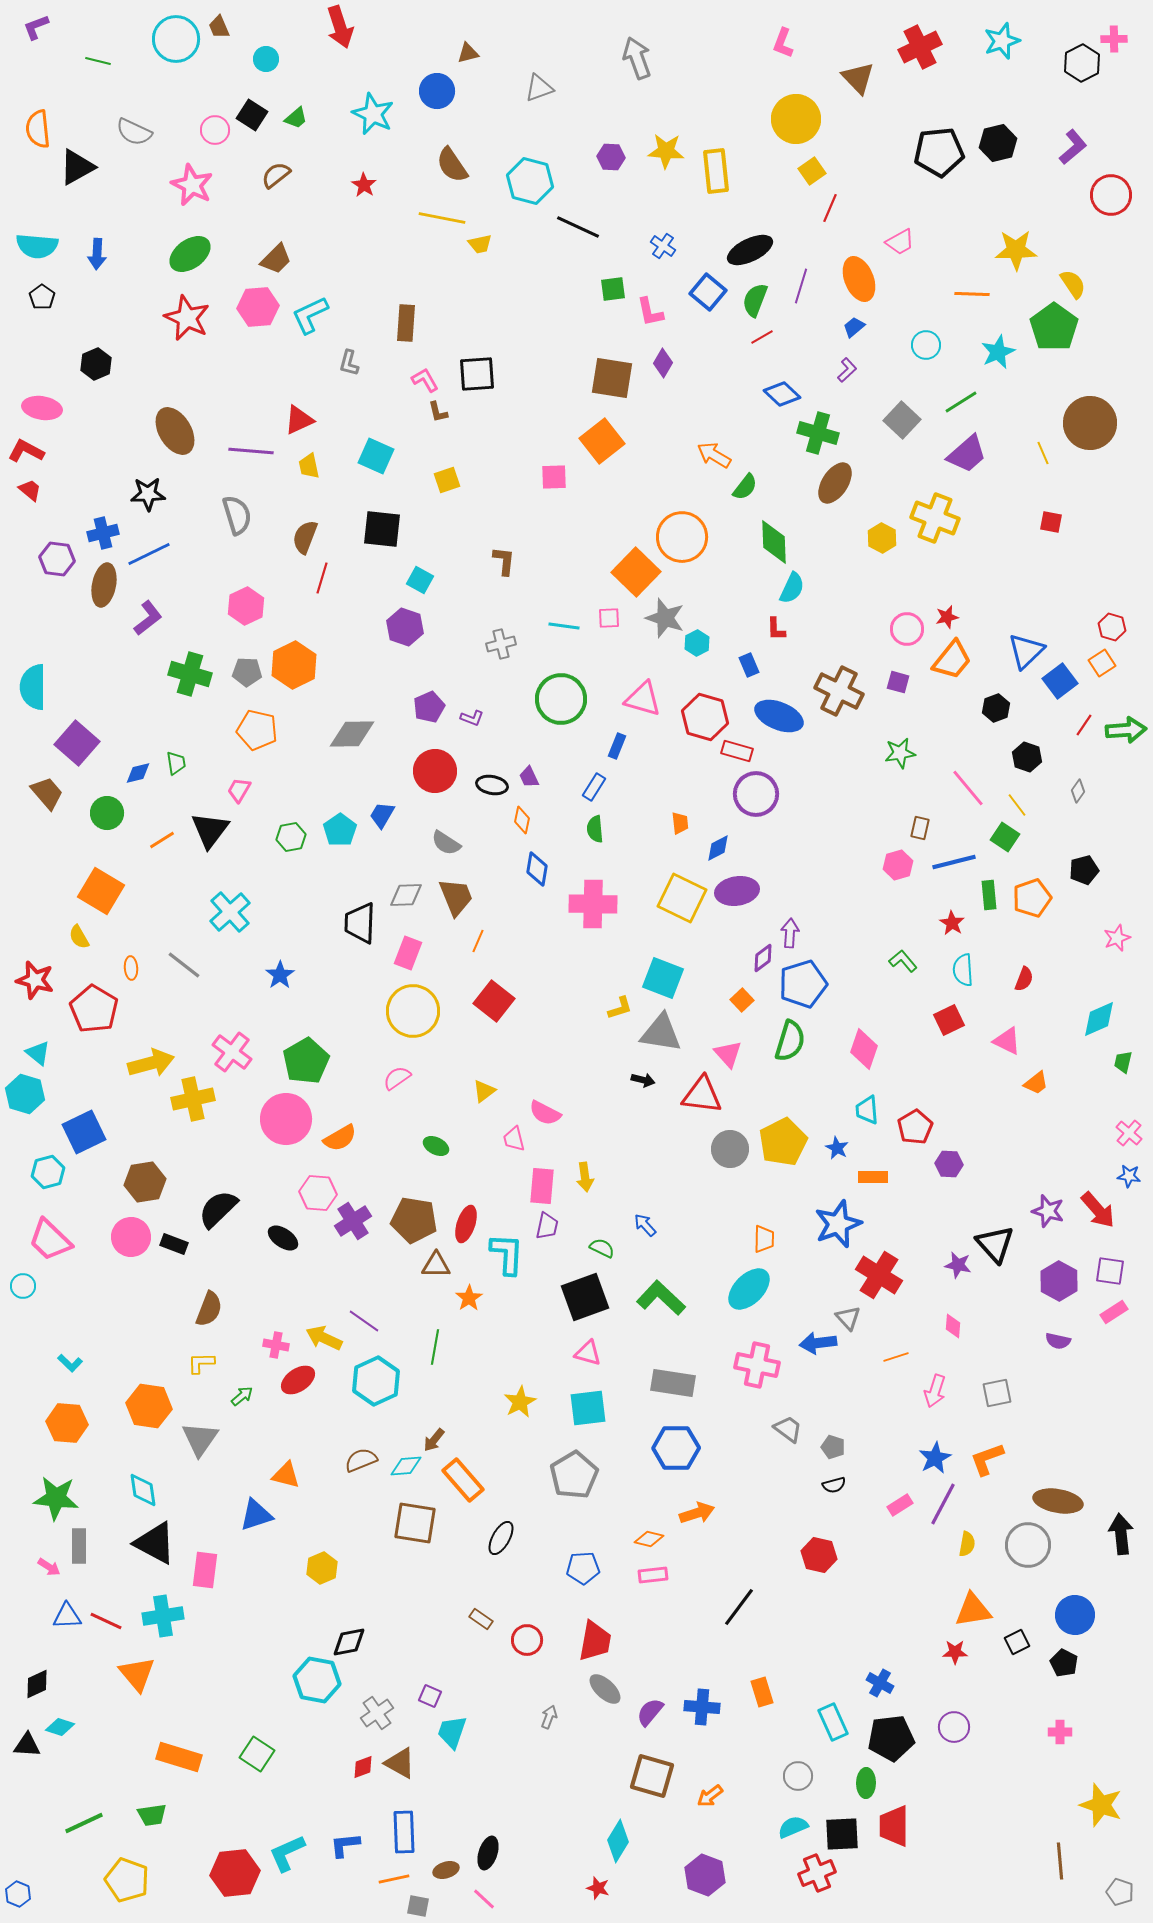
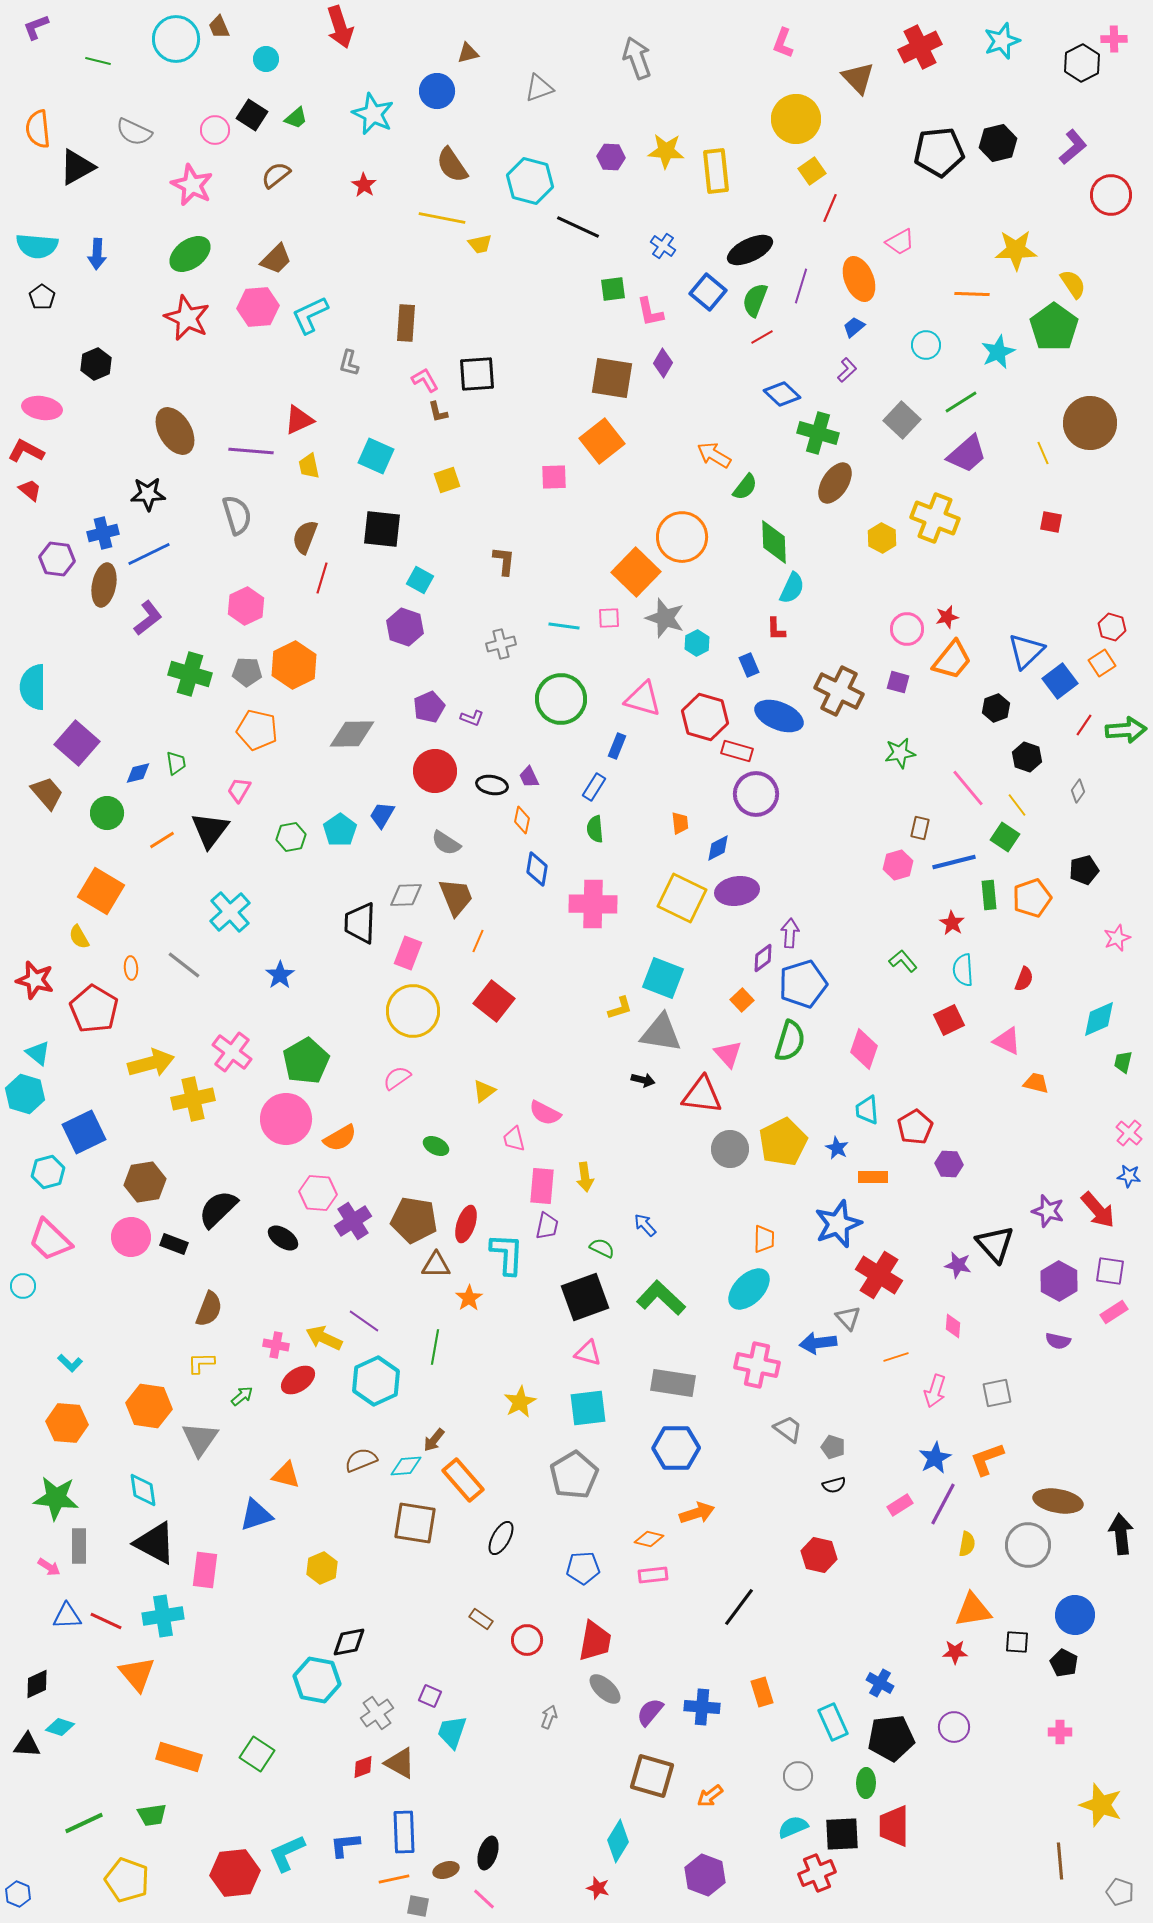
orange trapezoid at (1036, 1083): rotated 128 degrees counterclockwise
black square at (1017, 1642): rotated 30 degrees clockwise
